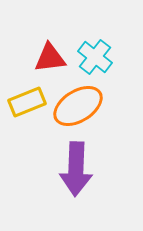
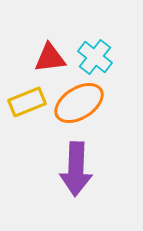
orange ellipse: moved 1 px right, 3 px up
